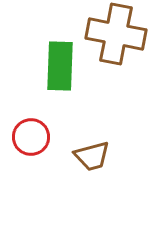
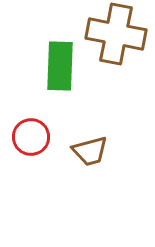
brown trapezoid: moved 2 px left, 5 px up
